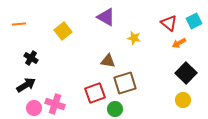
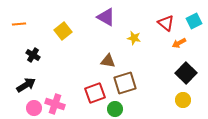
red triangle: moved 3 px left
black cross: moved 2 px right, 3 px up
